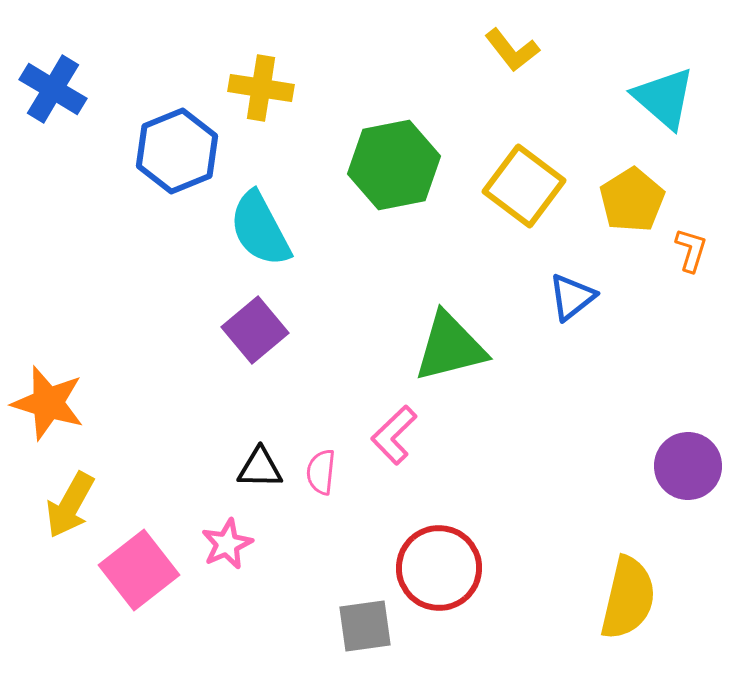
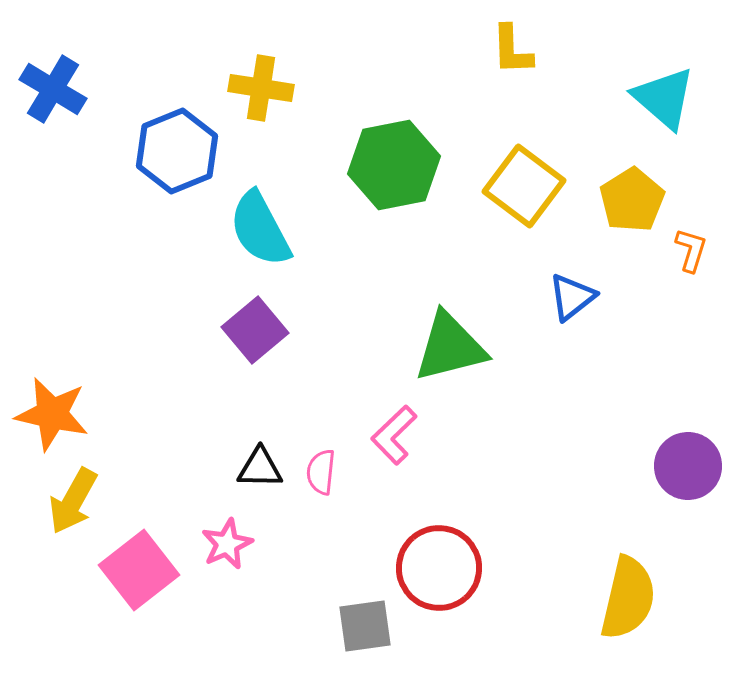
yellow L-shape: rotated 36 degrees clockwise
orange star: moved 4 px right, 11 px down; rotated 4 degrees counterclockwise
yellow arrow: moved 3 px right, 4 px up
